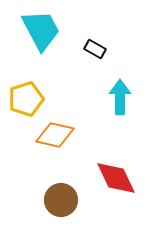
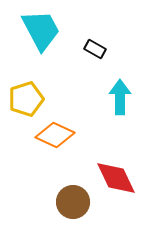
orange diamond: rotated 12 degrees clockwise
brown circle: moved 12 px right, 2 px down
